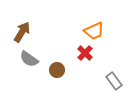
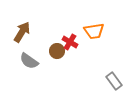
orange trapezoid: rotated 15 degrees clockwise
red cross: moved 15 px left, 11 px up; rotated 14 degrees counterclockwise
gray semicircle: moved 2 px down
brown circle: moved 19 px up
